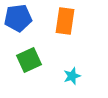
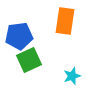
blue pentagon: moved 1 px right, 18 px down
